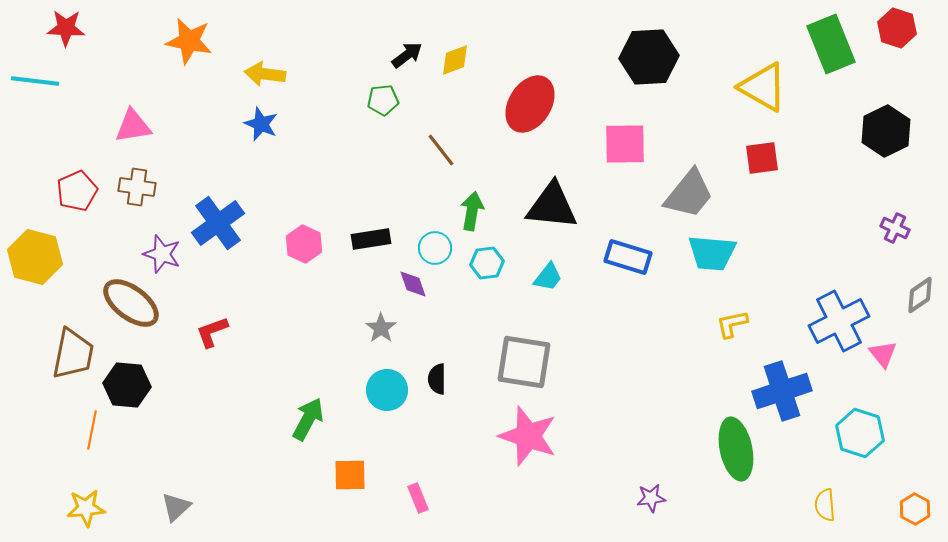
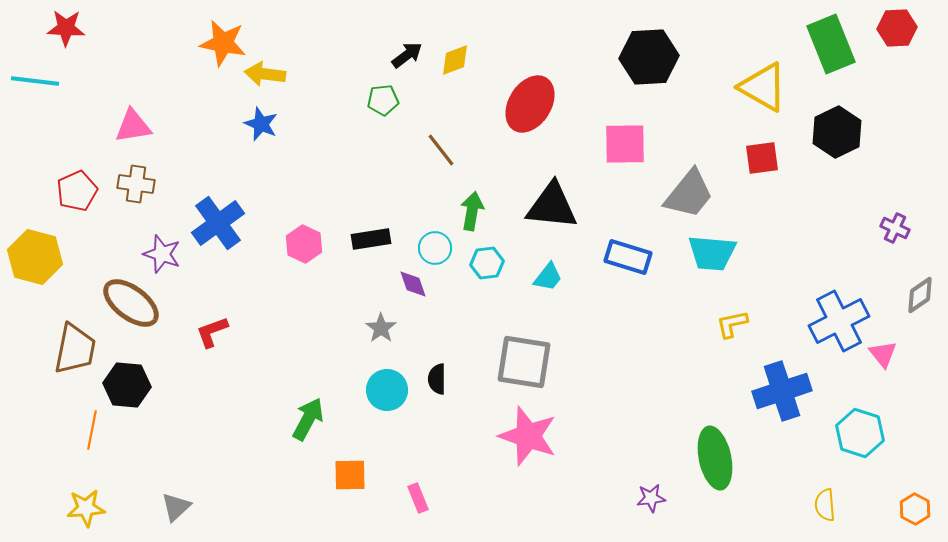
red hexagon at (897, 28): rotated 21 degrees counterclockwise
orange star at (189, 41): moved 34 px right, 2 px down
black hexagon at (886, 131): moved 49 px left, 1 px down
brown cross at (137, 187): moved 1 px left, 3 px up
brown trapezoid at (73, 354): moved 2 px right, 5 px up
green ellipse at (736, 449): moved 21 px left, 9 px down
